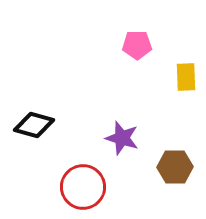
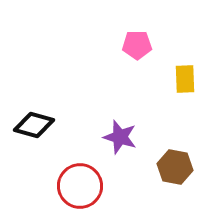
yellow rectangle: moved 1 px left, 2 px down
purple star: moved 2 px left, 1 px up
brown hexagon: rotated 12 degrees clockwise
red circle: moved 3 px left, 1 px up
